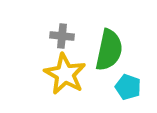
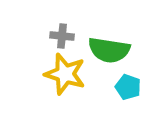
green semicircle: rotated 87 degrees clockwise
yellow star: rotated 12 degrees counterclockwise
